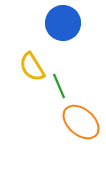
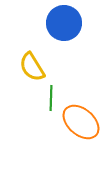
blue circle: moved 1 px right
green line: moved 8 px left, 12 px down; rotated 25 degrees clockwise
